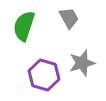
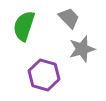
gray trapezoid: rotated 15 degrees counterclockwise
gray star: moved 14 px up
